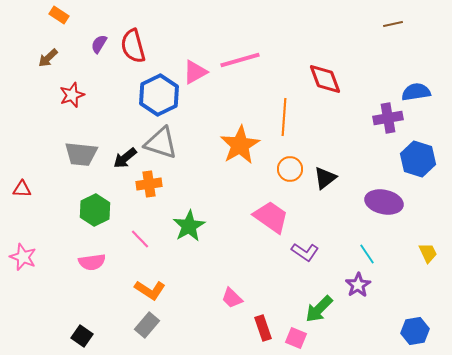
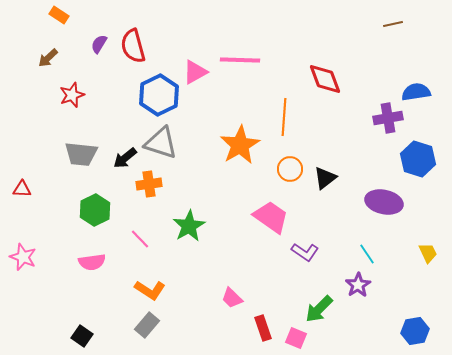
pink line at (240, 60): rotated 18 degrees clockwise
